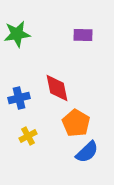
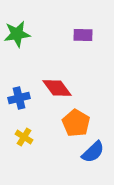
red diamond: rotated 24 degrees counterclockwise
yellow cross: moved 4 px left, 1 px down; rotated 30 degrees counterclockwise
blue semicircle: moved 6 px right
